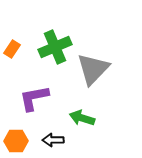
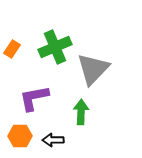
green arrow: moved 1 px left, 6 px up; rotated 75 degrees clockwise
orange hexagon: moved 4 px right, 5 px up
